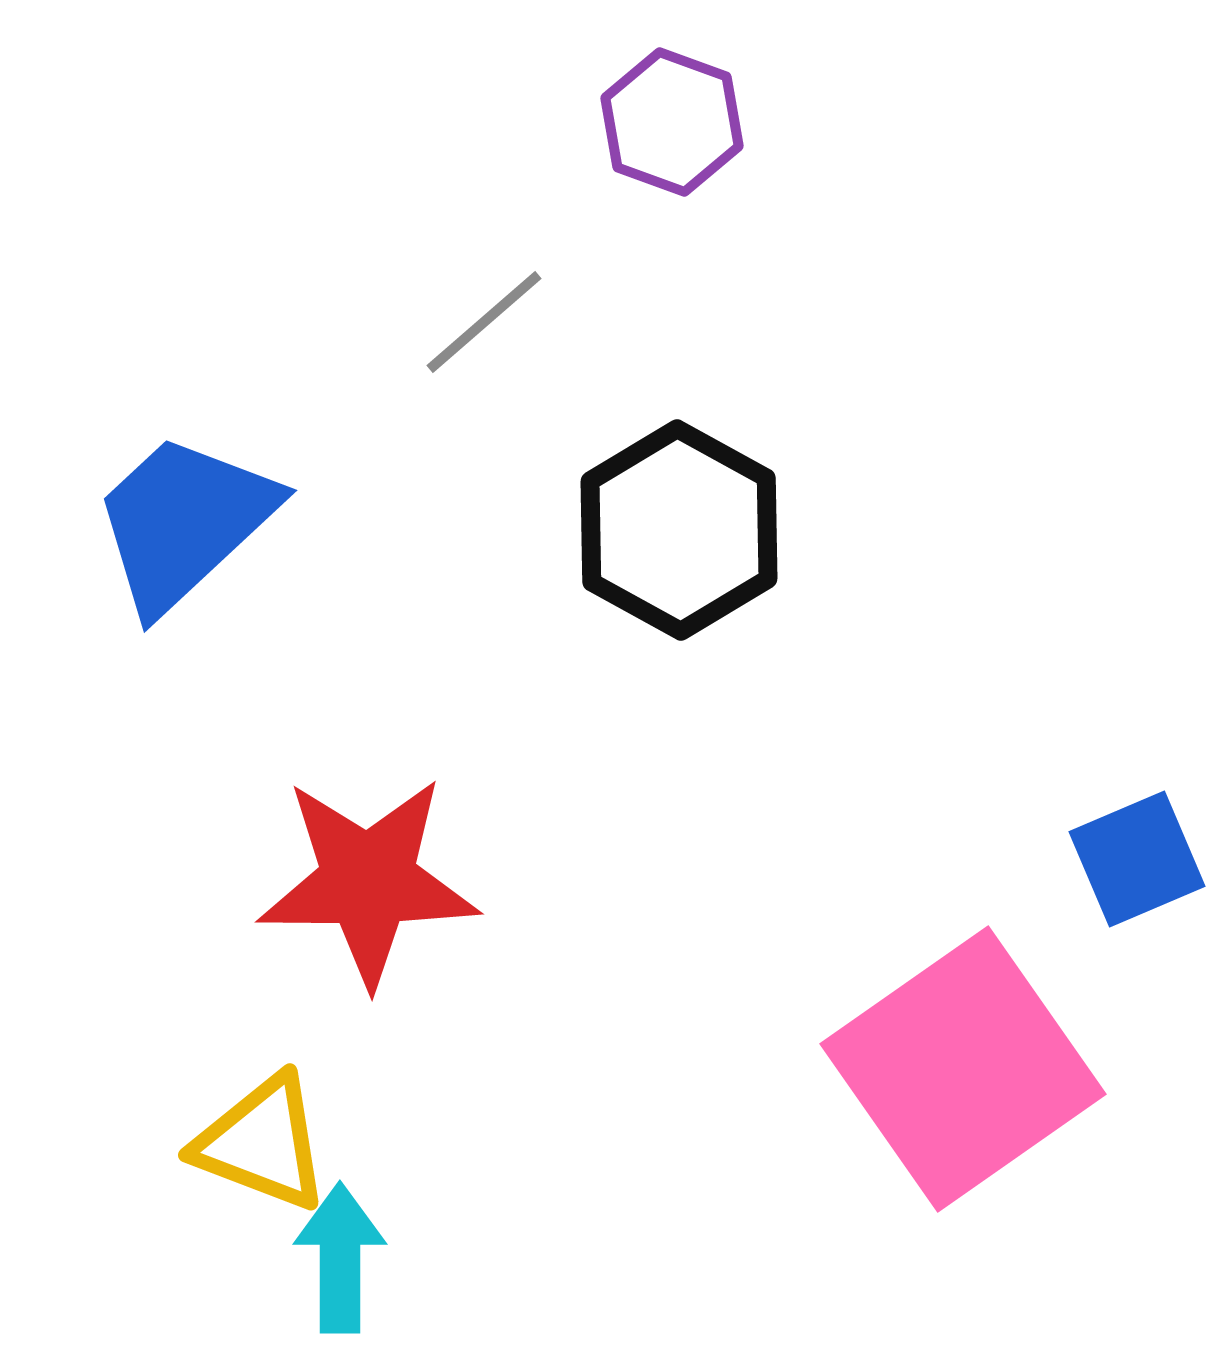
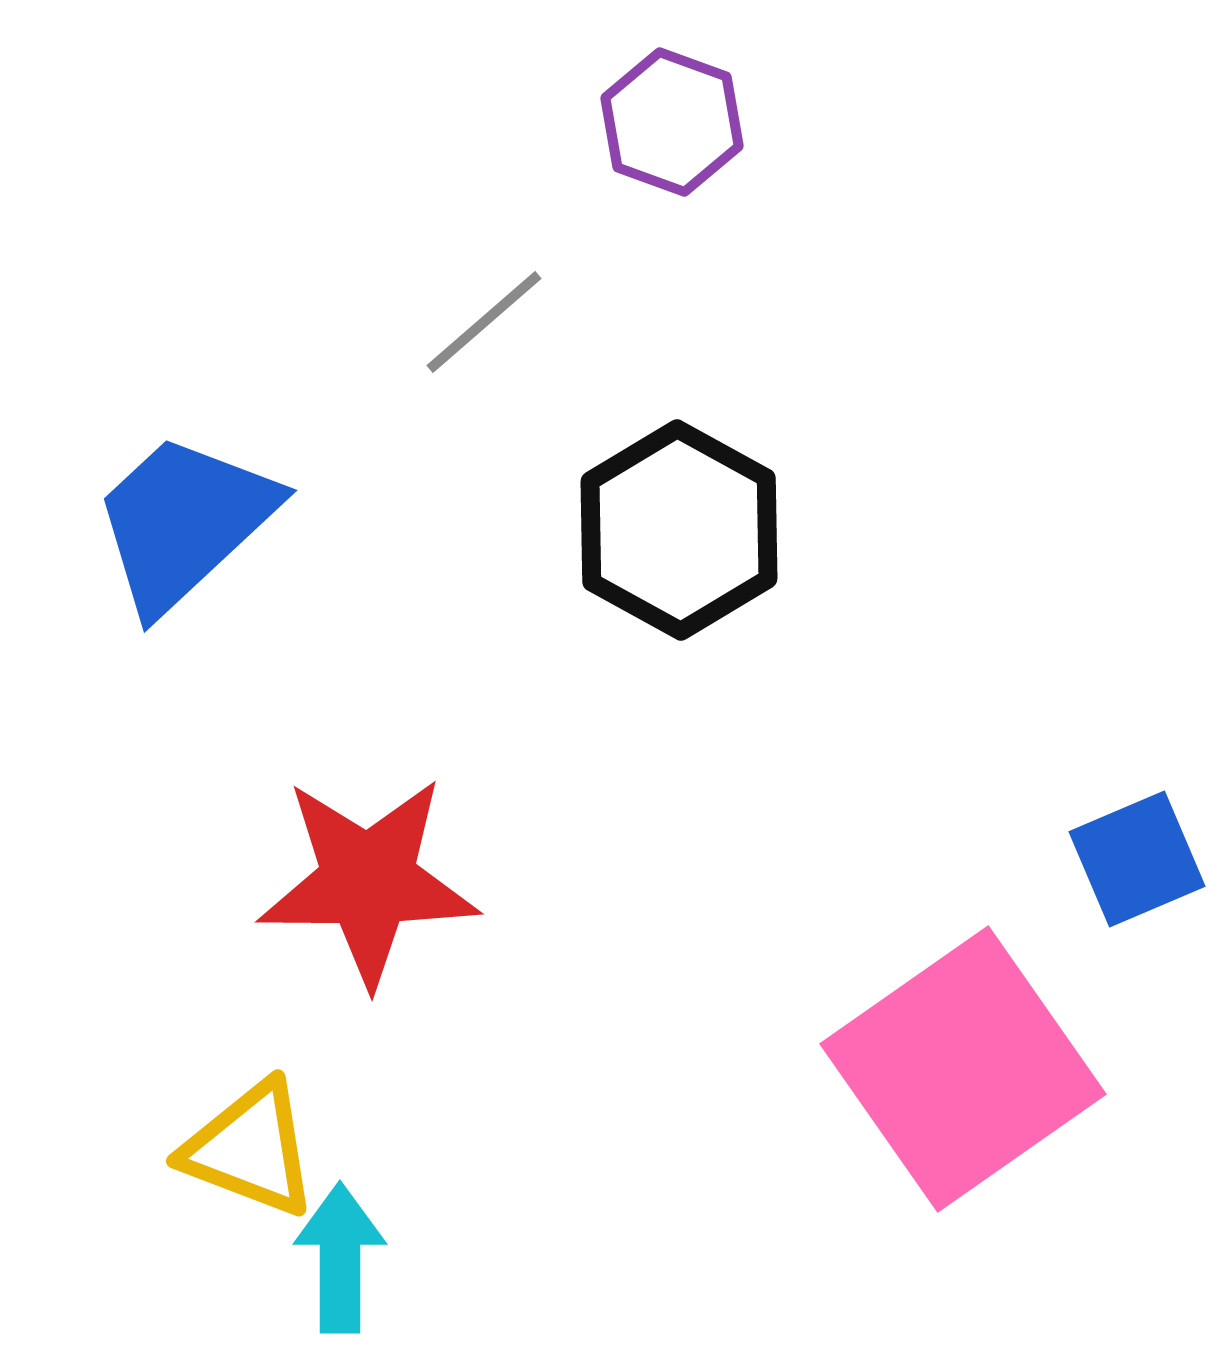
yellow triangle: moved 12 px left, 6 px down
